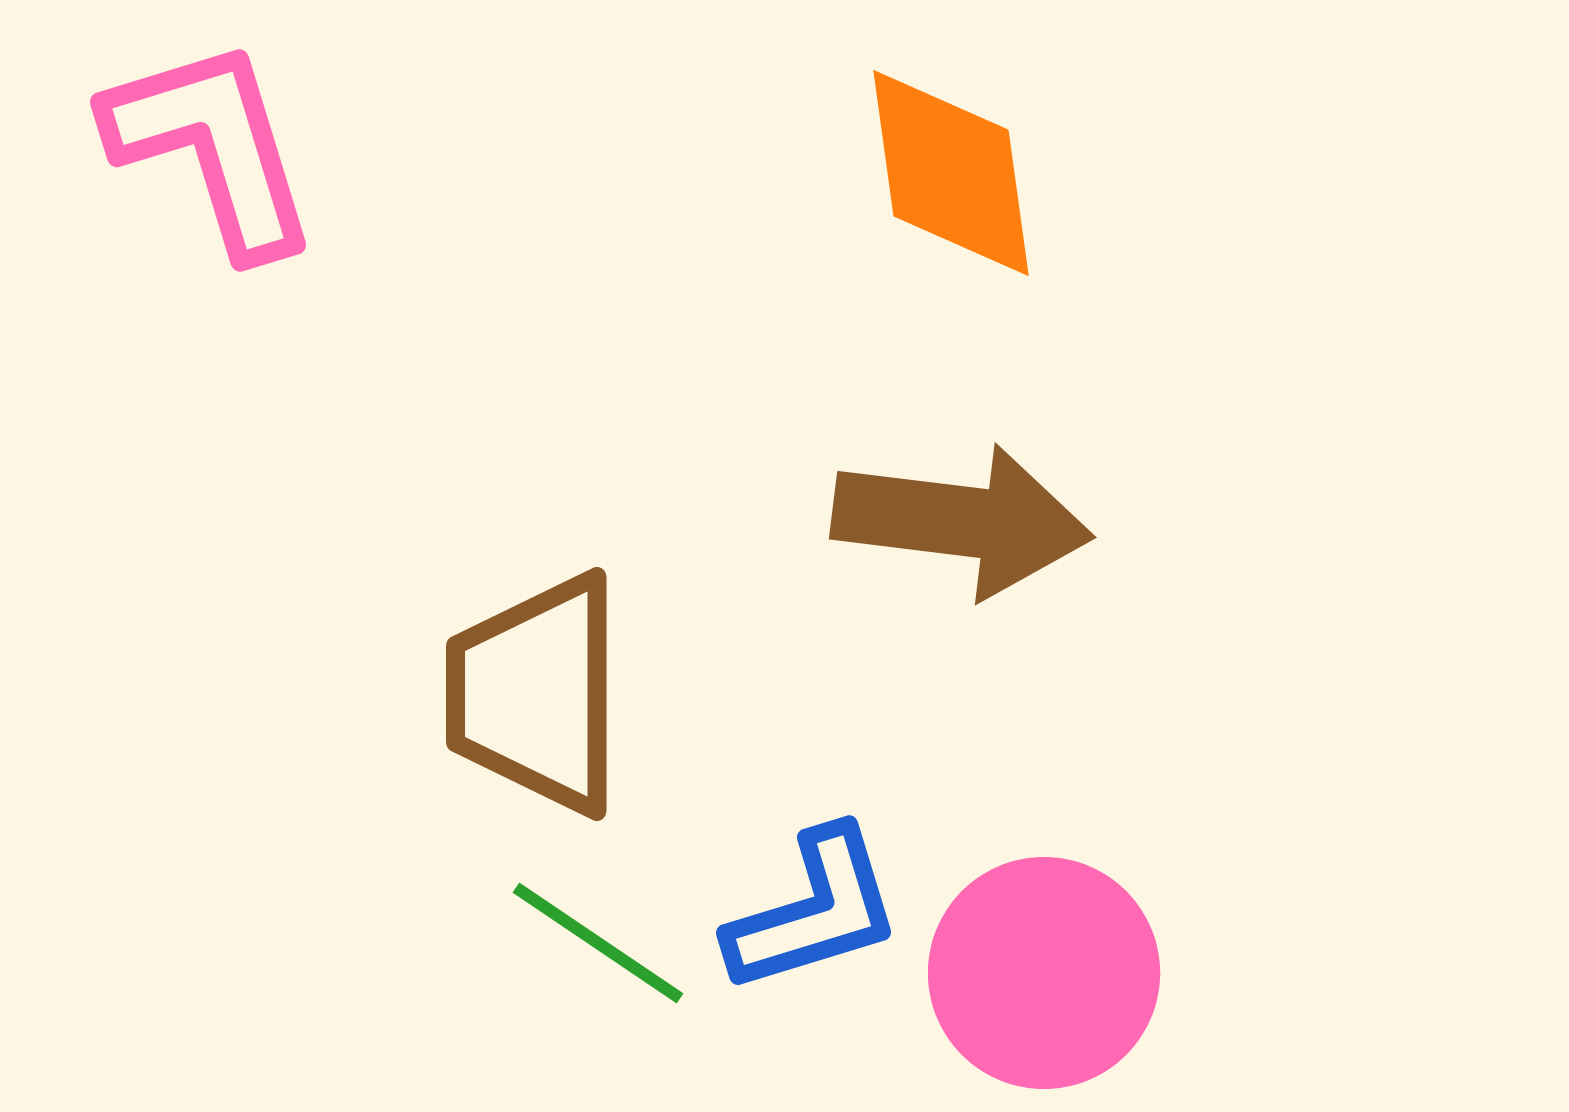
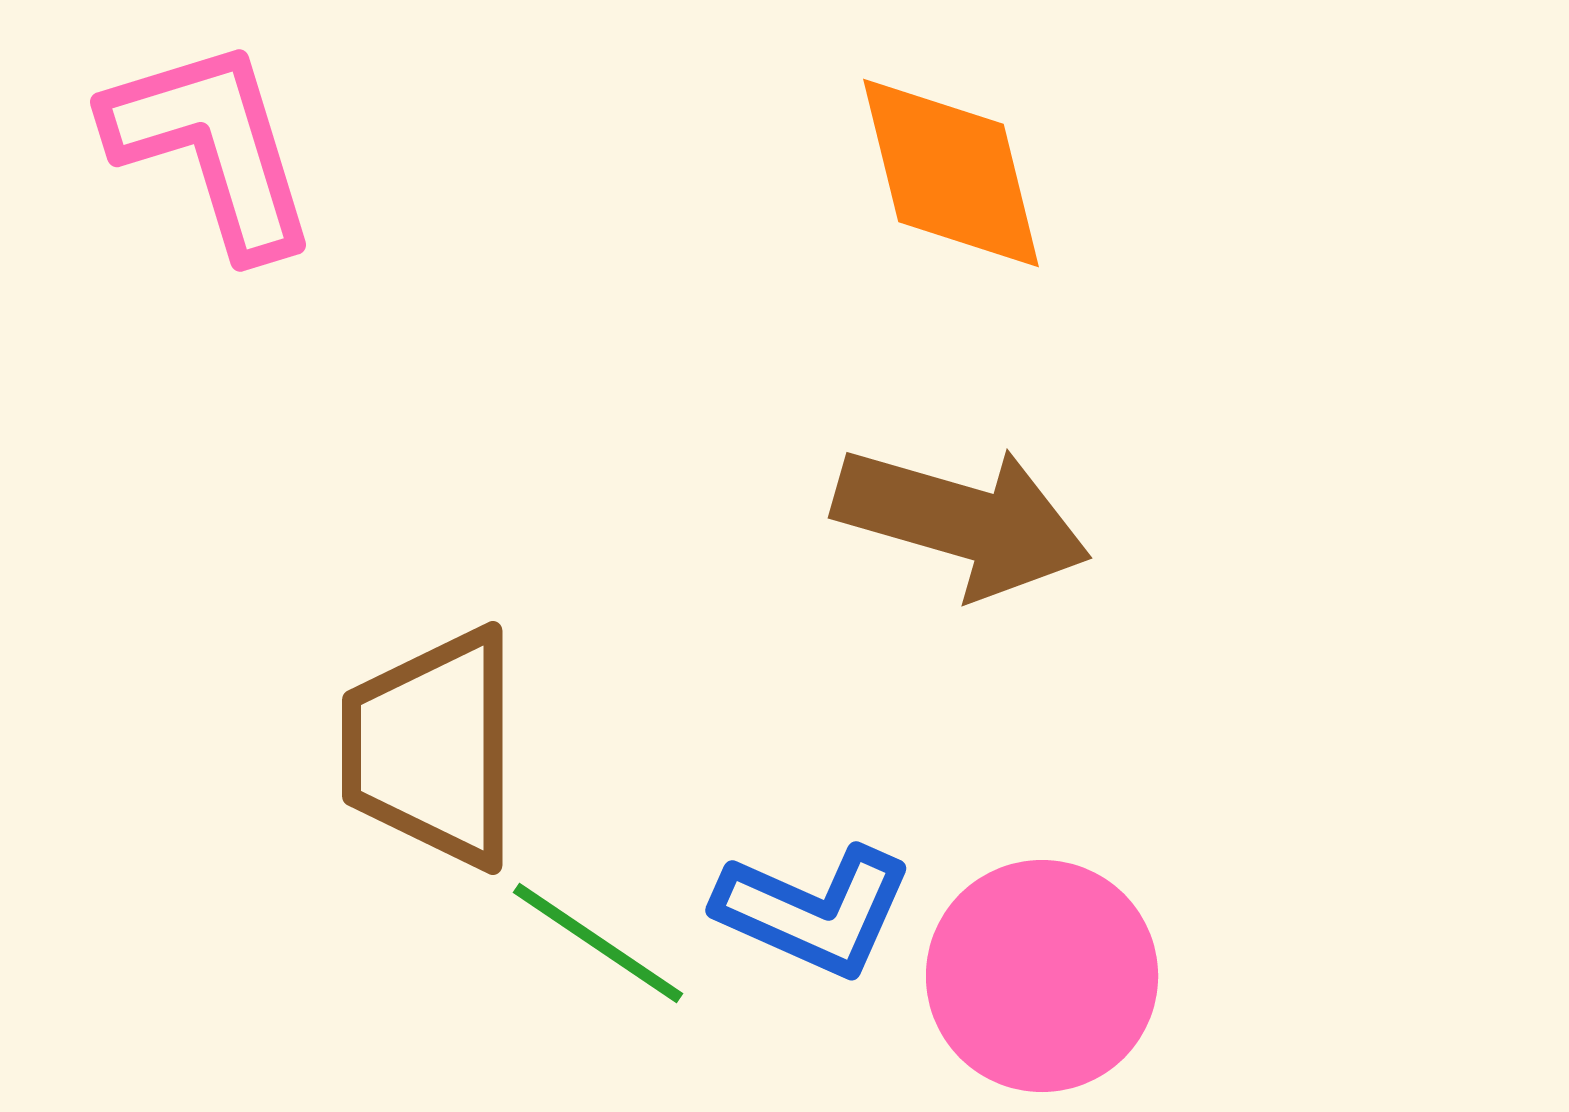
orange diamond: rotated 6 degrees counterclockwise
brown arrow: rotated 9 degrees clockwise
brown trapezoid: moved 104 px left, 54 px down
blue L-shape: rotated 41 degrees clockwise
pink circle: moved 2 px left, 3 px down
